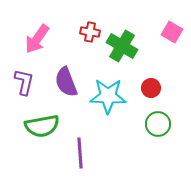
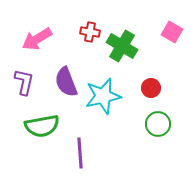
pink arrow: rotated 24 degrees clockwise
cyan star: moved 5 px left; rotated 15 degrees counterclockwise
